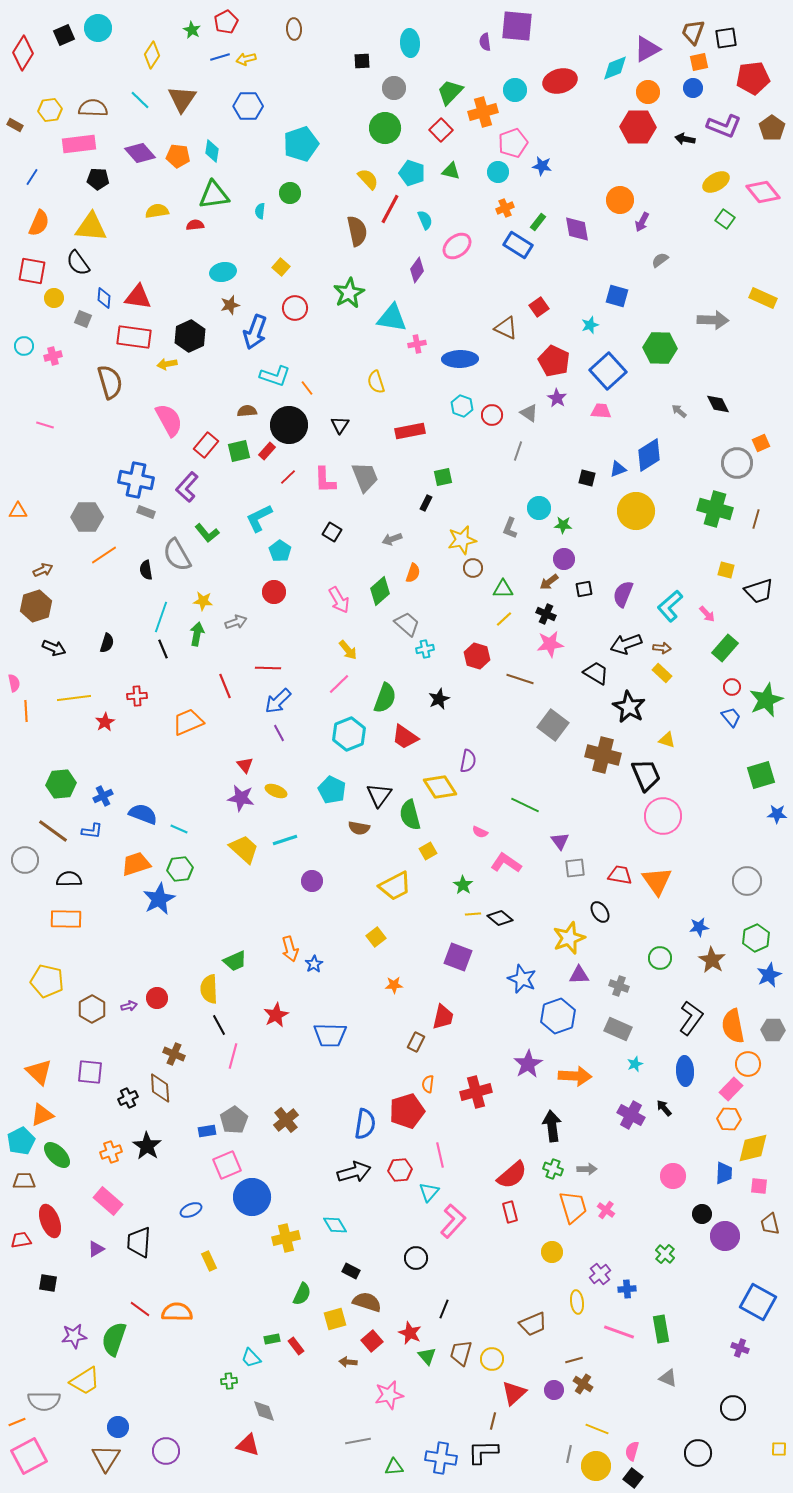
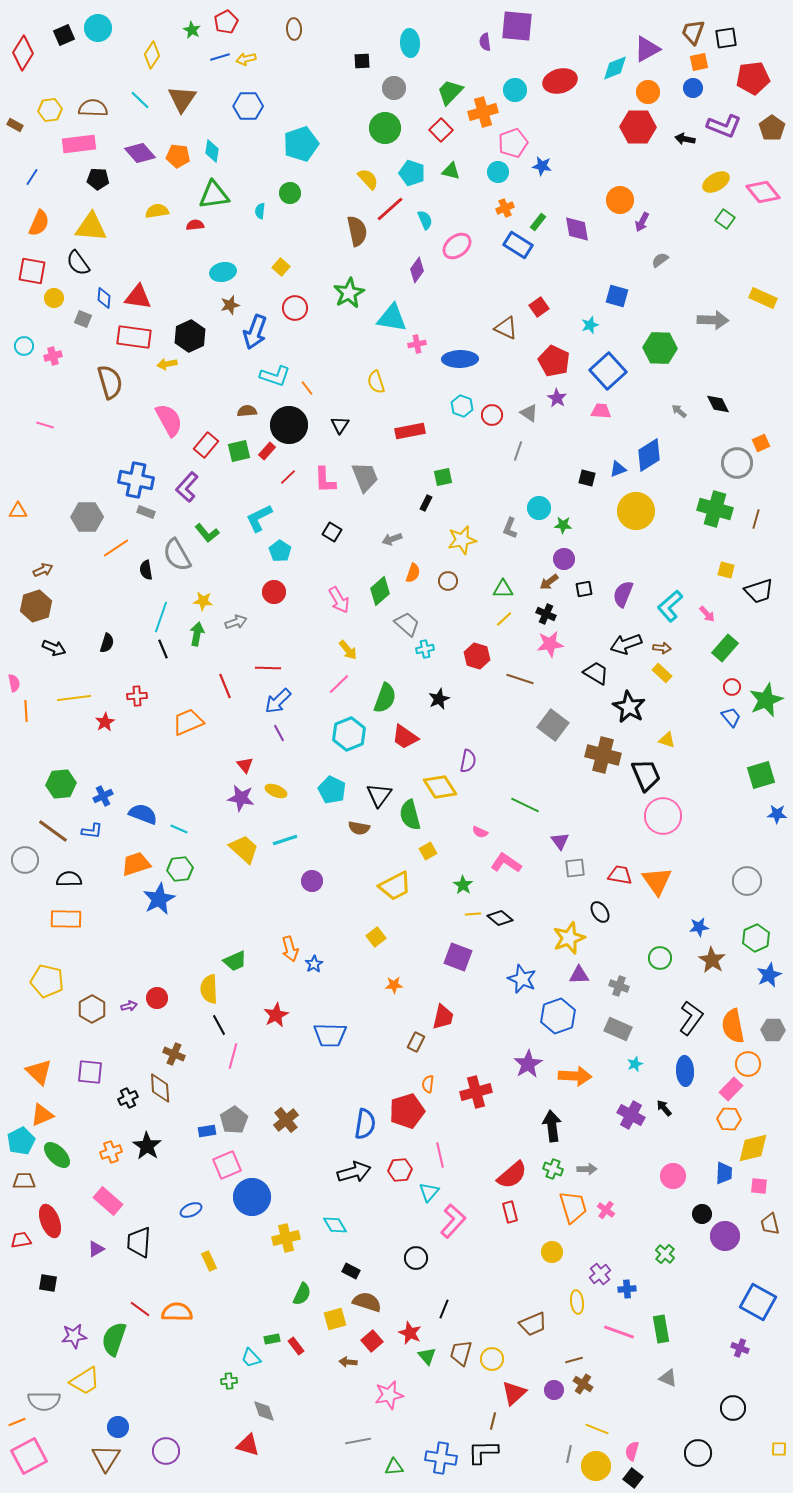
red line at (390, 209): rotated 20 degrees clockwise
orange line at (104, 555): moved 12 px right, 7 px up
brown circle at (473, 568): moved 25 px left, 13 px down
